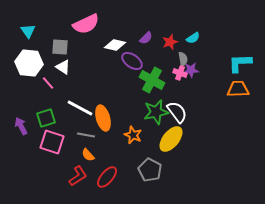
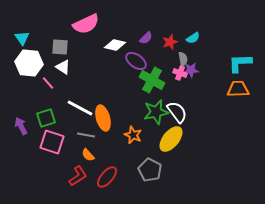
cyan triangle: moved 6 px left, 7 px down
purple ellipse: moved 4 px right
